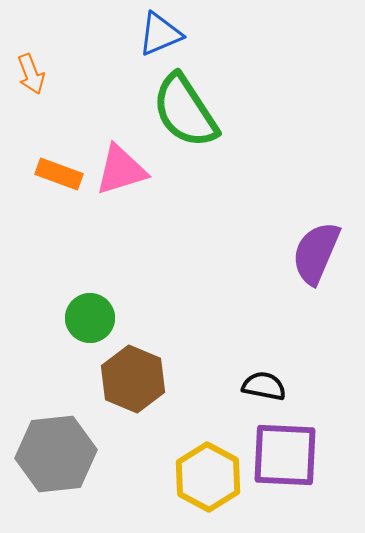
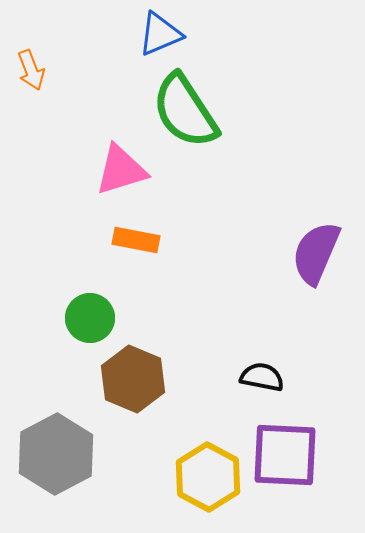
orange arrow: moved 4 px up
orange rectangle: moved 77 px right, 66 px down; rotated 9 degrees counterclockwise
black semicircle: moved 2 px left, 9 px up
gray hexagon: rotated 22 degrees counterclockwise
